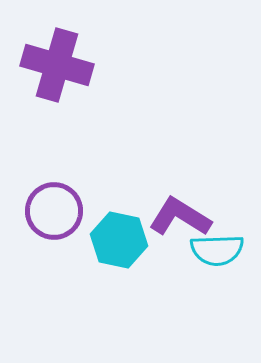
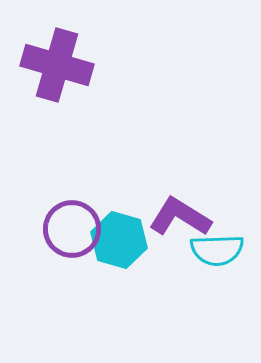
purple circle: moved 18 px right, 18 px down
cyan hexagon: rotated 4 degrees clockwise
